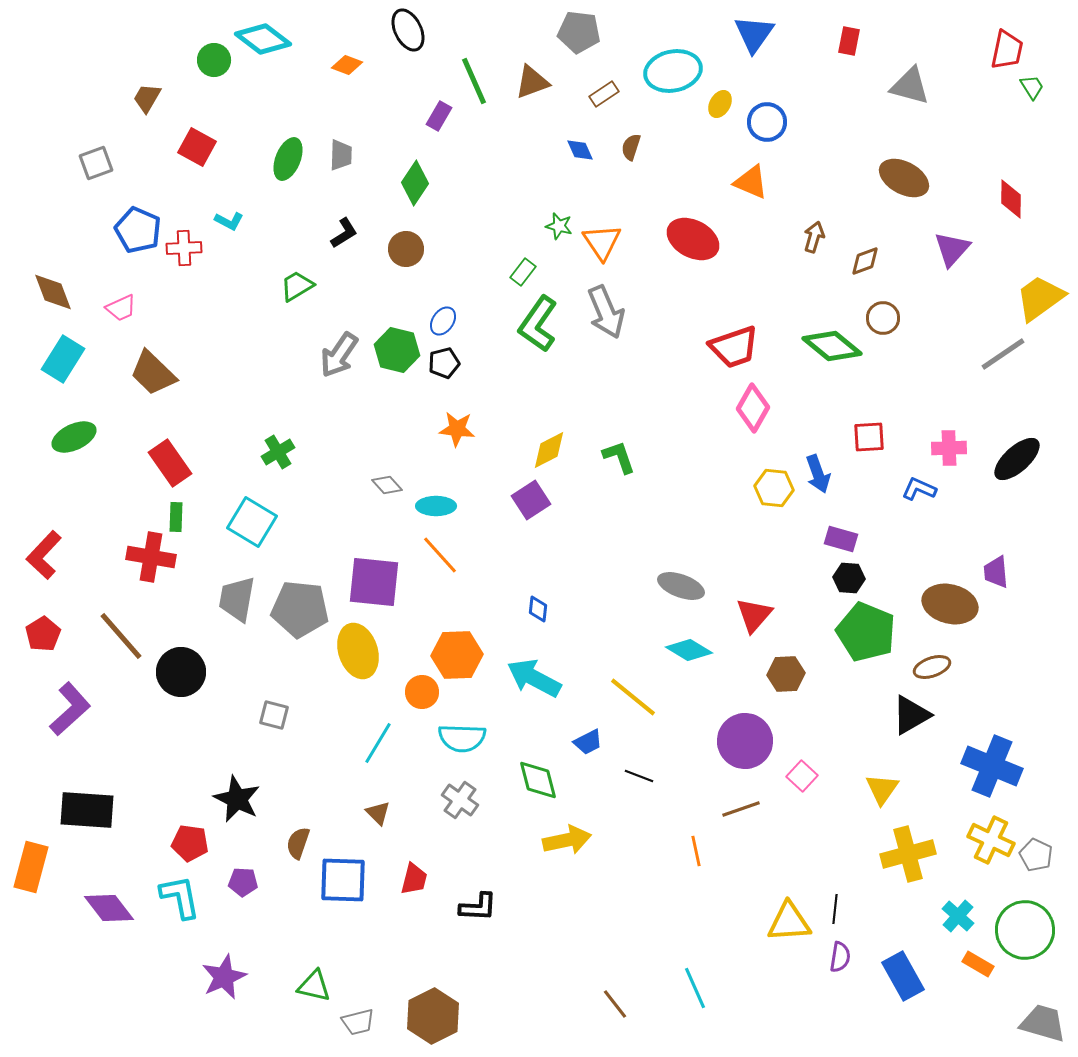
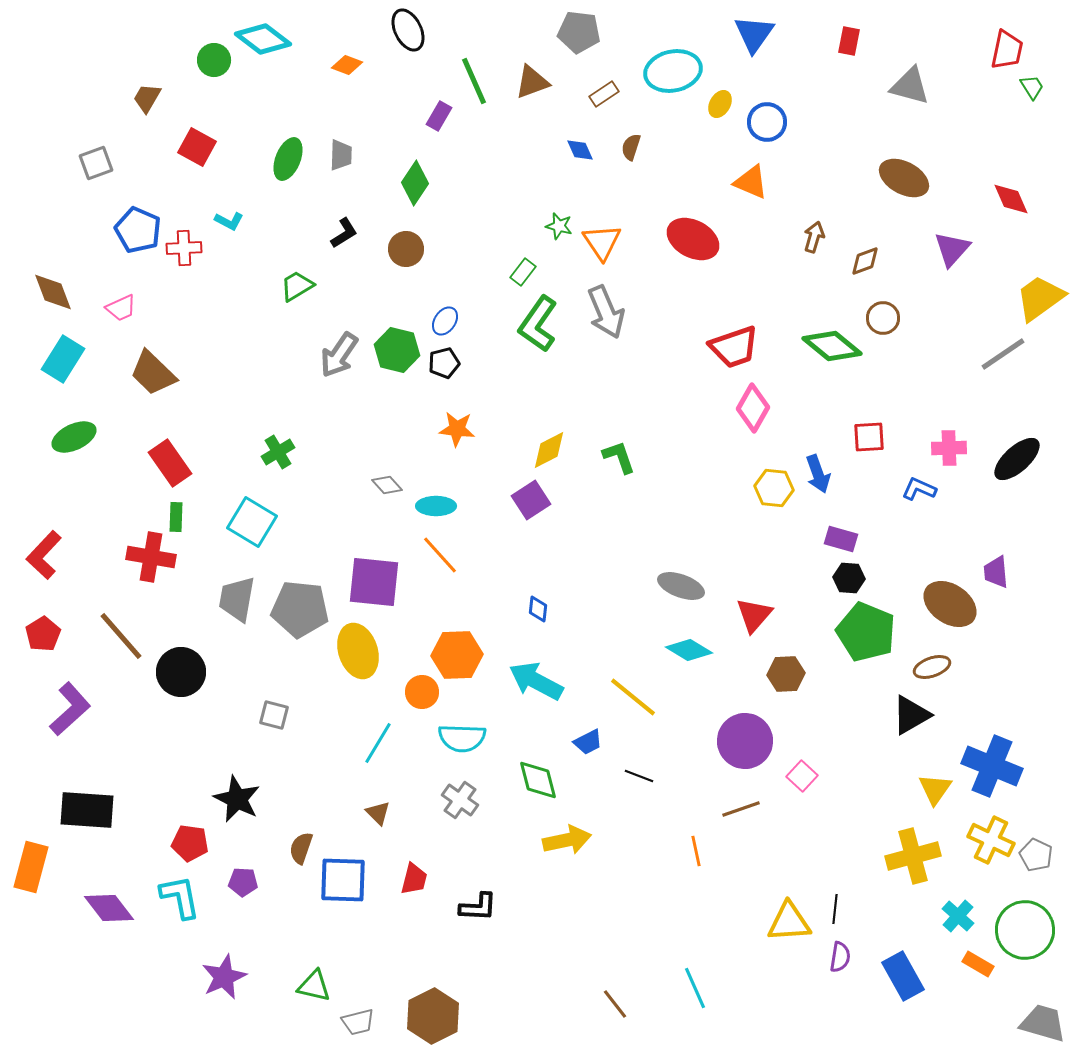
red diamond at (1011, 199): rotated 24 degrees counterclockwise
blue ellipse at (443, 321): moved 2 px right
brown ellipse at (950, 604): rotated 20 degrees clockwise
cyan arrow at (534, 678): moved 2 px right, 3 px down
yellow triangle at (882, 789): moved 53 px right
brown semicircle at (298, 843): moved 3 px right, 5 px down
yellow cross at (908, 854): moved 5 px right, 2 px down
